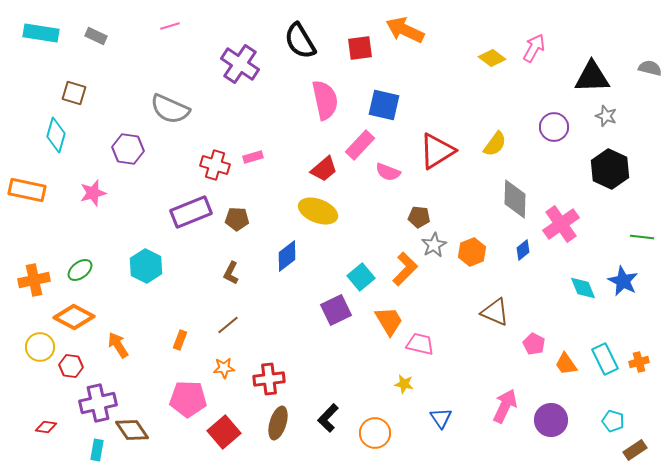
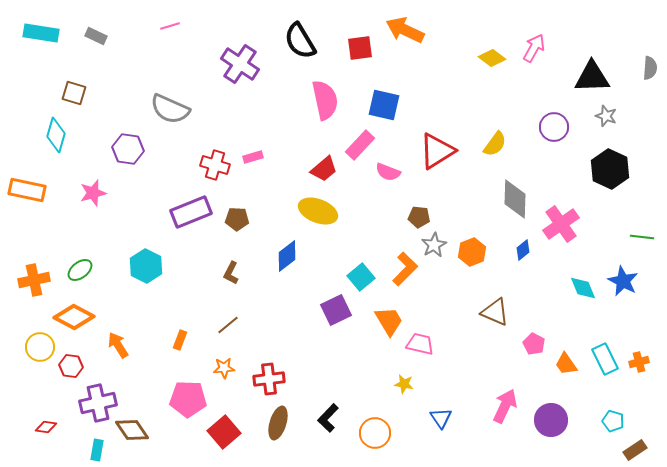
gray semicircle at (650, 68): rotated 80 degrees clockwise
